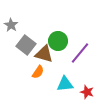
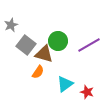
gray star: rotated 16 degrees clockwise
purple line: moved 9 px right, 8 px up; rotated 20 degrees clockwise
cyan triangle: rotated 30 degrees counterclockwise
